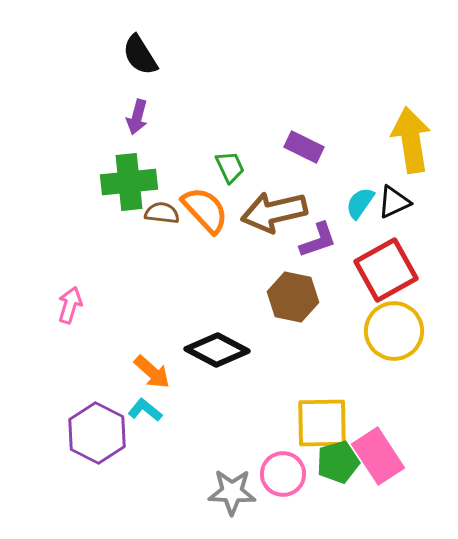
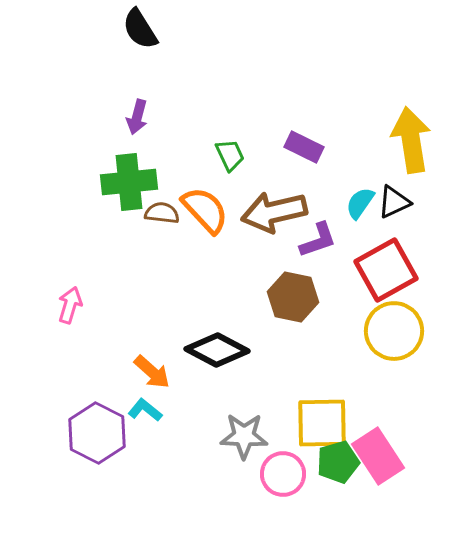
black semicircle: moved 26 px up
green trapezoid: moved 12 px up
gray star: moved 12 px right, 56 px up
